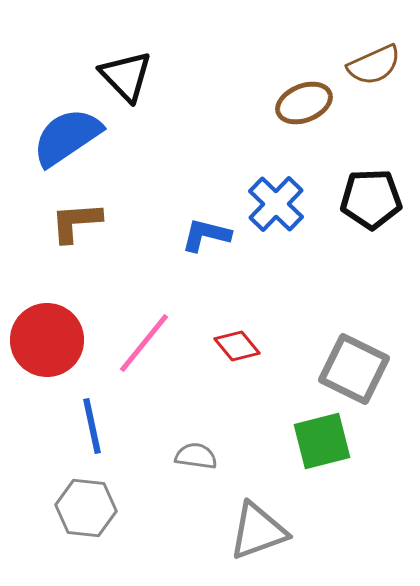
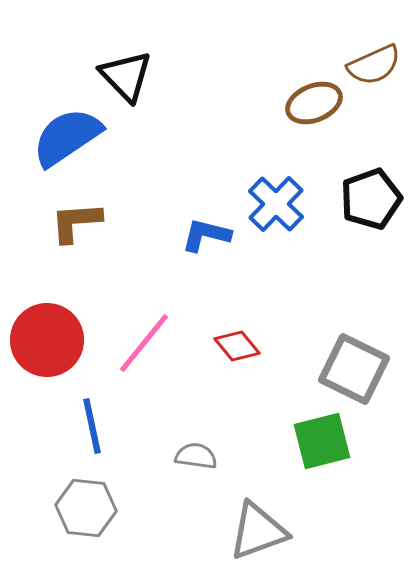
brown ellipse: moved 10 px right
black pentagon: rotated 18 degrees counterclockwise
